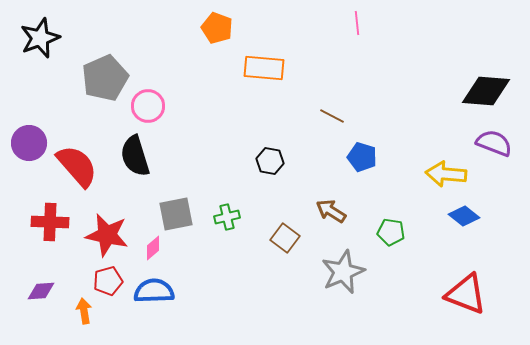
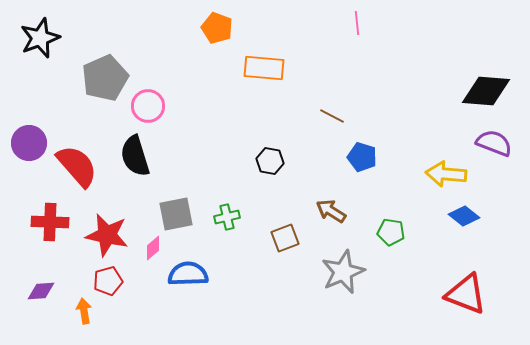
brown square: rotated 32 degrees clockwise
blue semicircle: moved 34 px right, 17 px up
